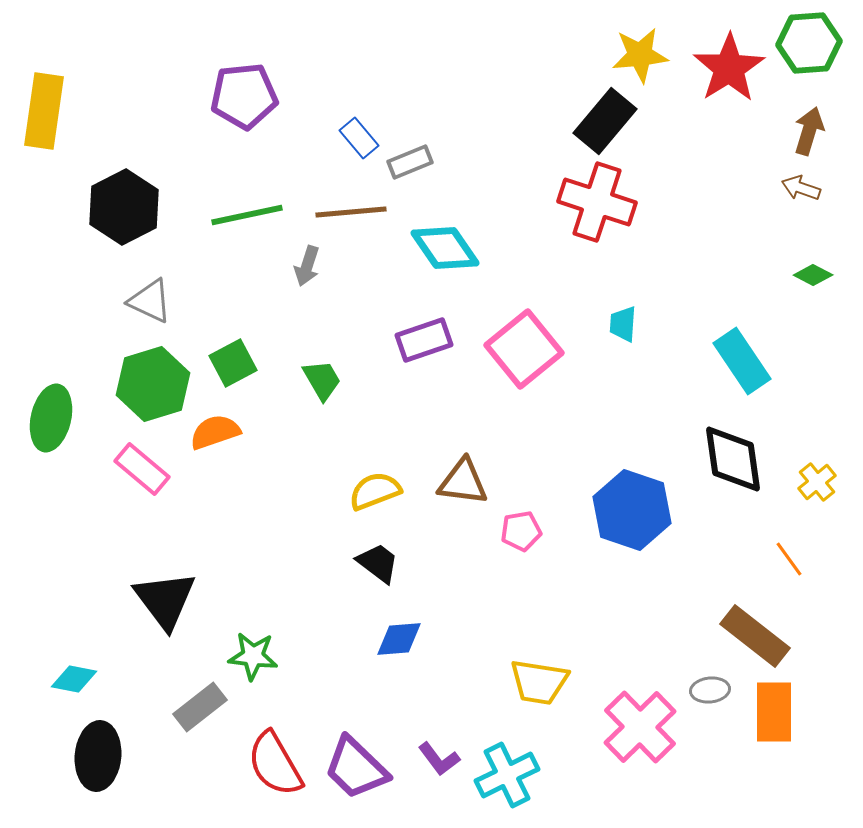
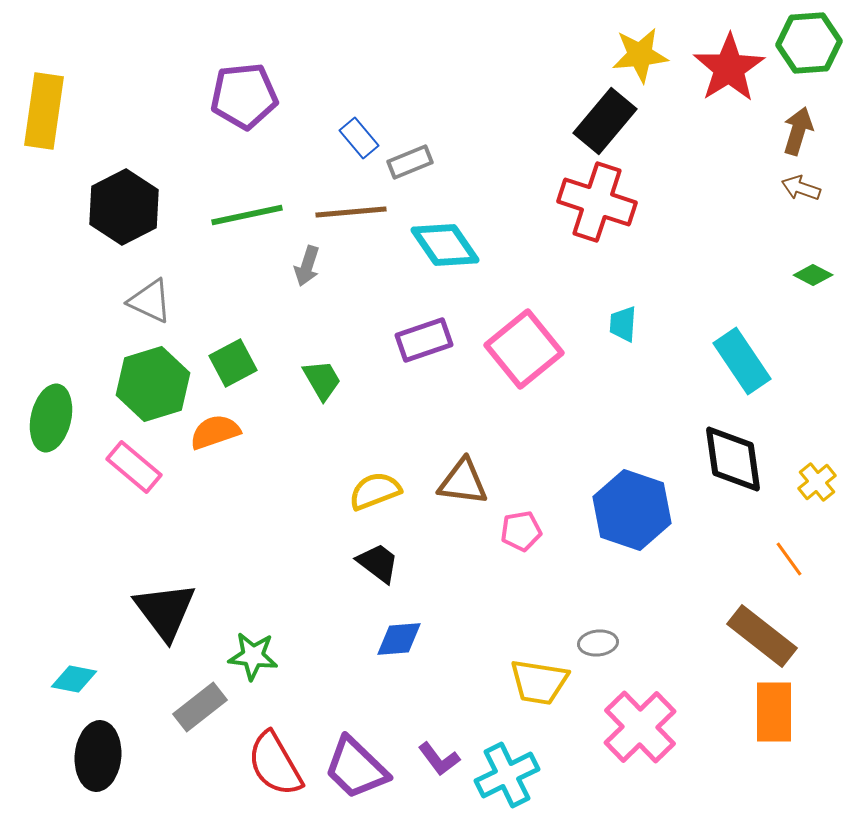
brown arrow at (809, 131): moved 11 px left
cyan diamond at (445, 248): moved 3 px up
pink rectangle at (142, 469): moved 8 px left, 2 px up
black triangle at (165, 600): moved 11 px down
brown rectangle at (755, 636): moved 7 px right
gray ellipse at (710, 690): moved 112 px left, 47 px up
